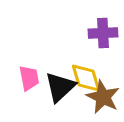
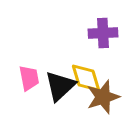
black triangle: moved 1 px up
brown star: rotated 28 degrees clockwise
